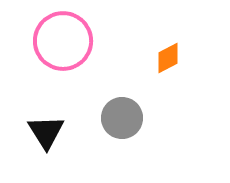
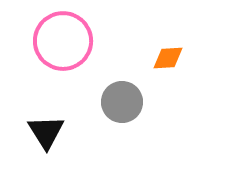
orange diamond: rotated 24 degrees clockwise
gray circle: moved 16 px up
